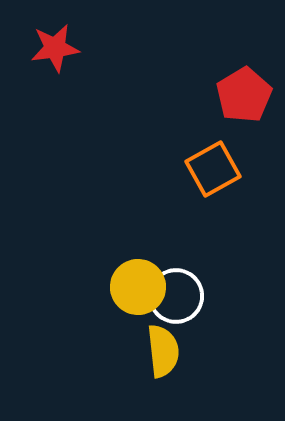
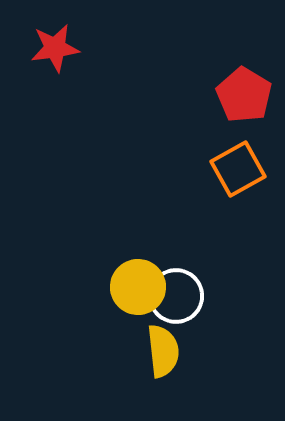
red pentagon: rotated 10 degrees counterclockwise
orange square: moved 25 px right
